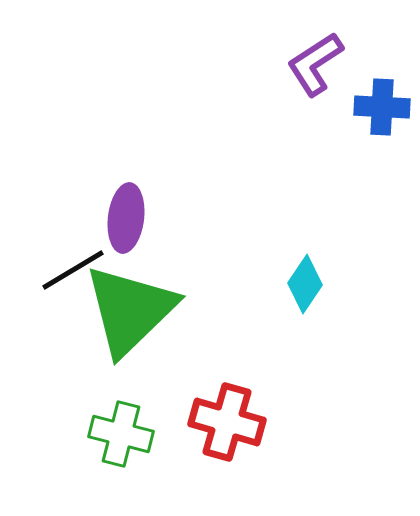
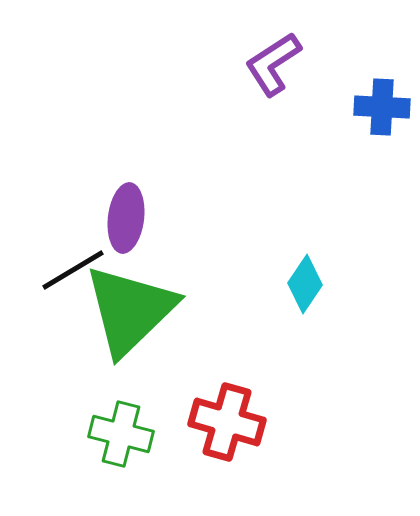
purple L-shape: moved 42 px left
